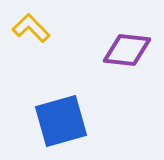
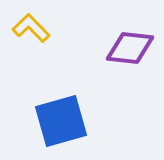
purple diamond: moved 3 px right, 2 px up
